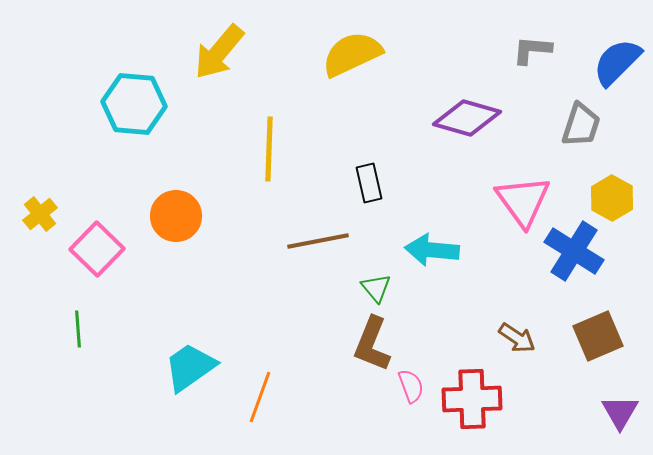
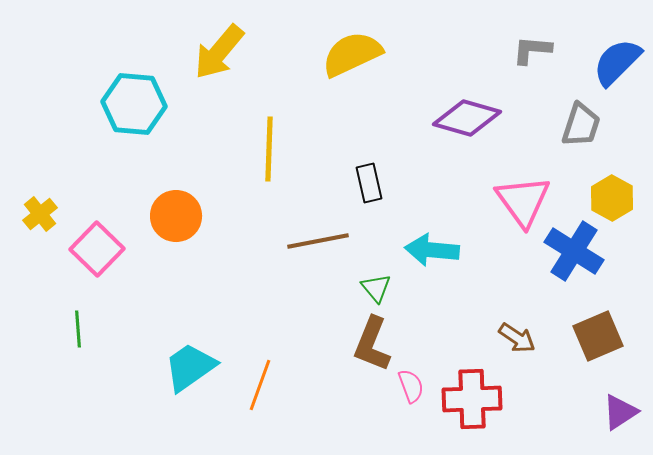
orange line: moved 12 px up
purple triangle: rotated 27 degrees clockwise
